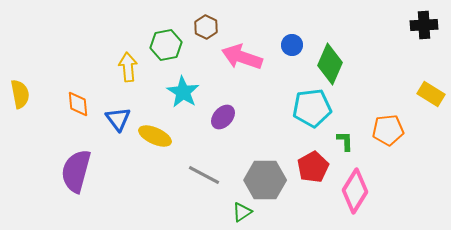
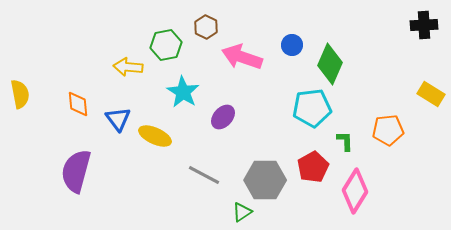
yellow arrow: rotated 80 degrees counterclockwise
